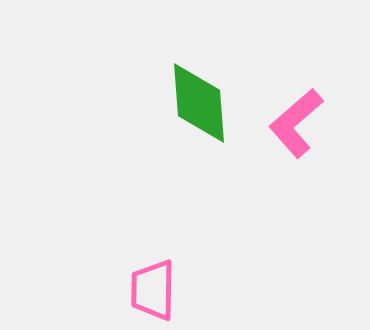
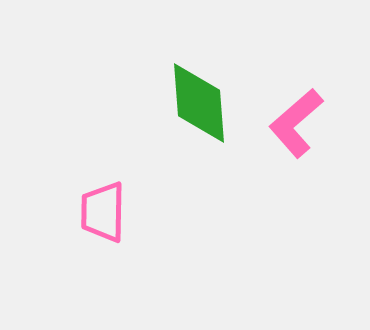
pink trapezoid: moved 50 px left, 78 px up
